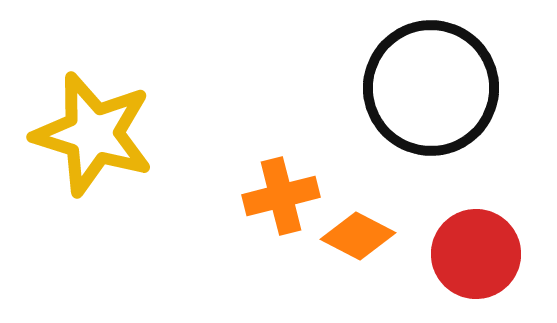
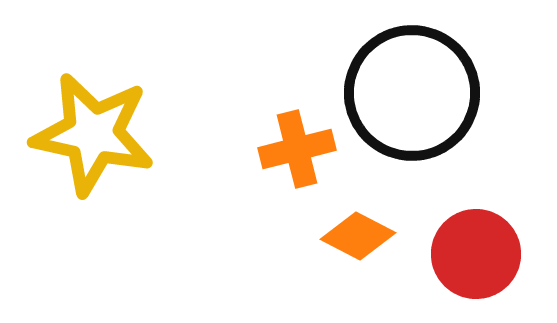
black circle: moved 19 px left, 5 px down
yellow star: rotated 5 degrees counterclockwise
orange cross: moved 16 px right, 47 px up
